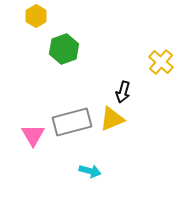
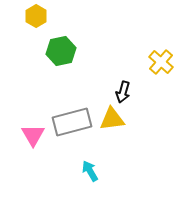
green hexagon: moved 3 px left, 2 px down; rotated 8 degrees clockwise
yellow triangle: rotated 16 degrees clockwise
cyan arrow: rotated 135 degrees counterclockwise
